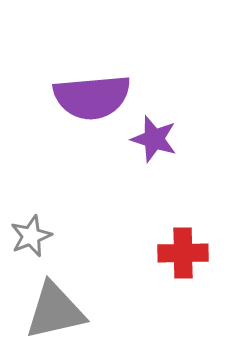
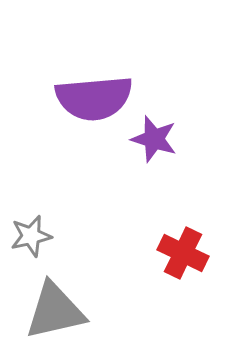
purple semicircle: moved 2 px right, 1 px down
gray star: rotated 9 degrees clockwise
red cross: rotated 27 degrees clockwise
